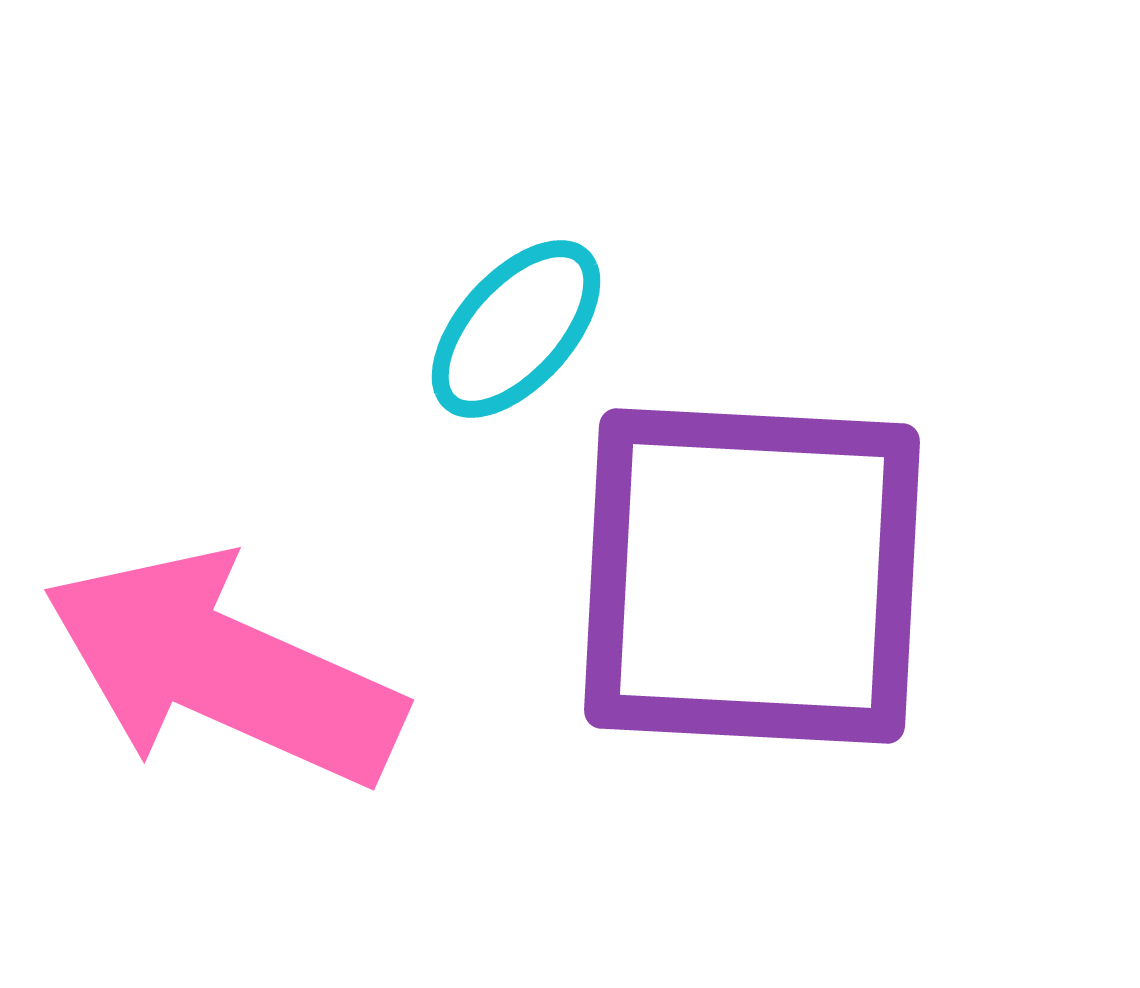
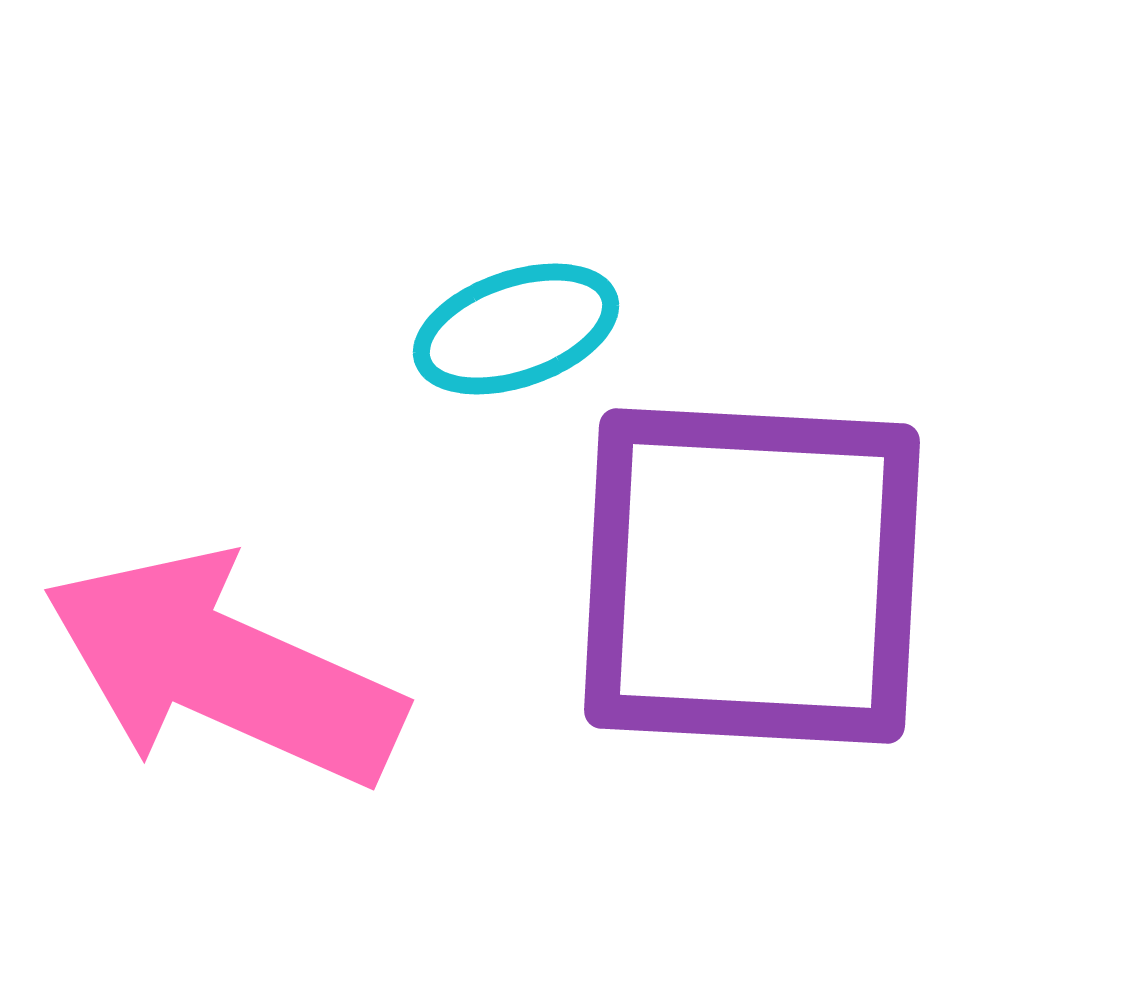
cyan ellipse: rotated 29 degrees clockwise
